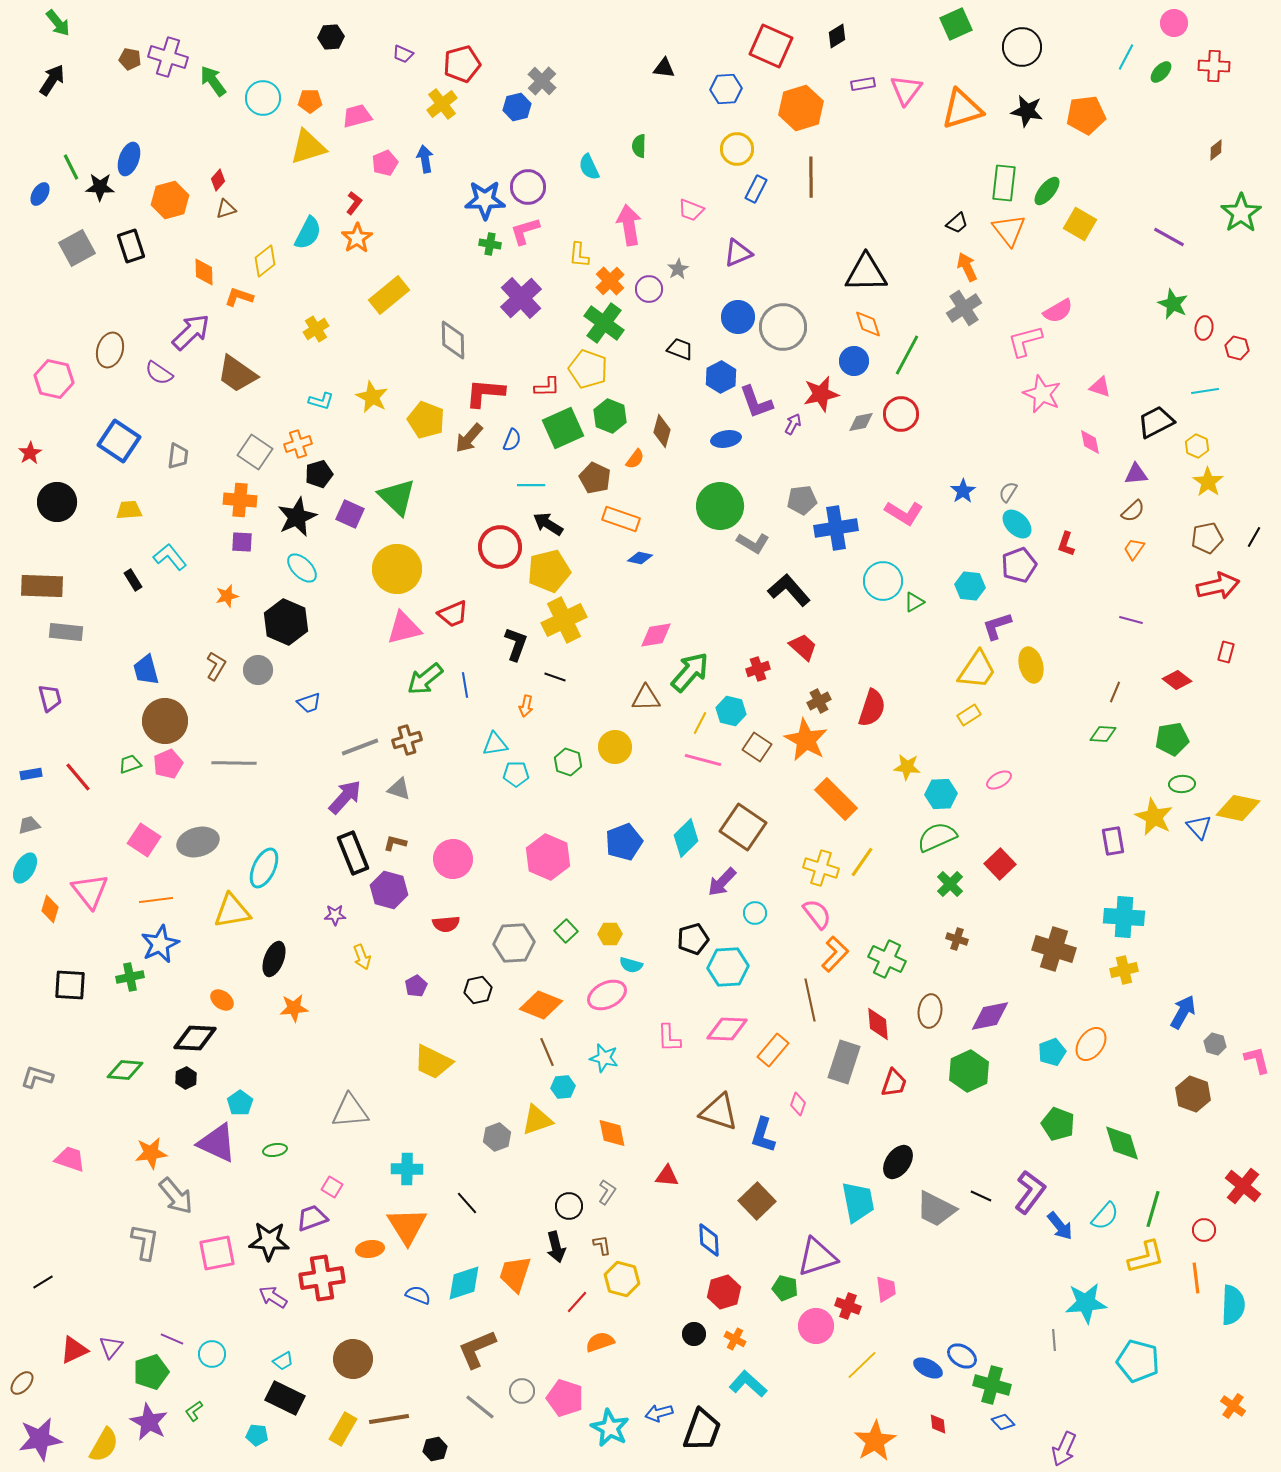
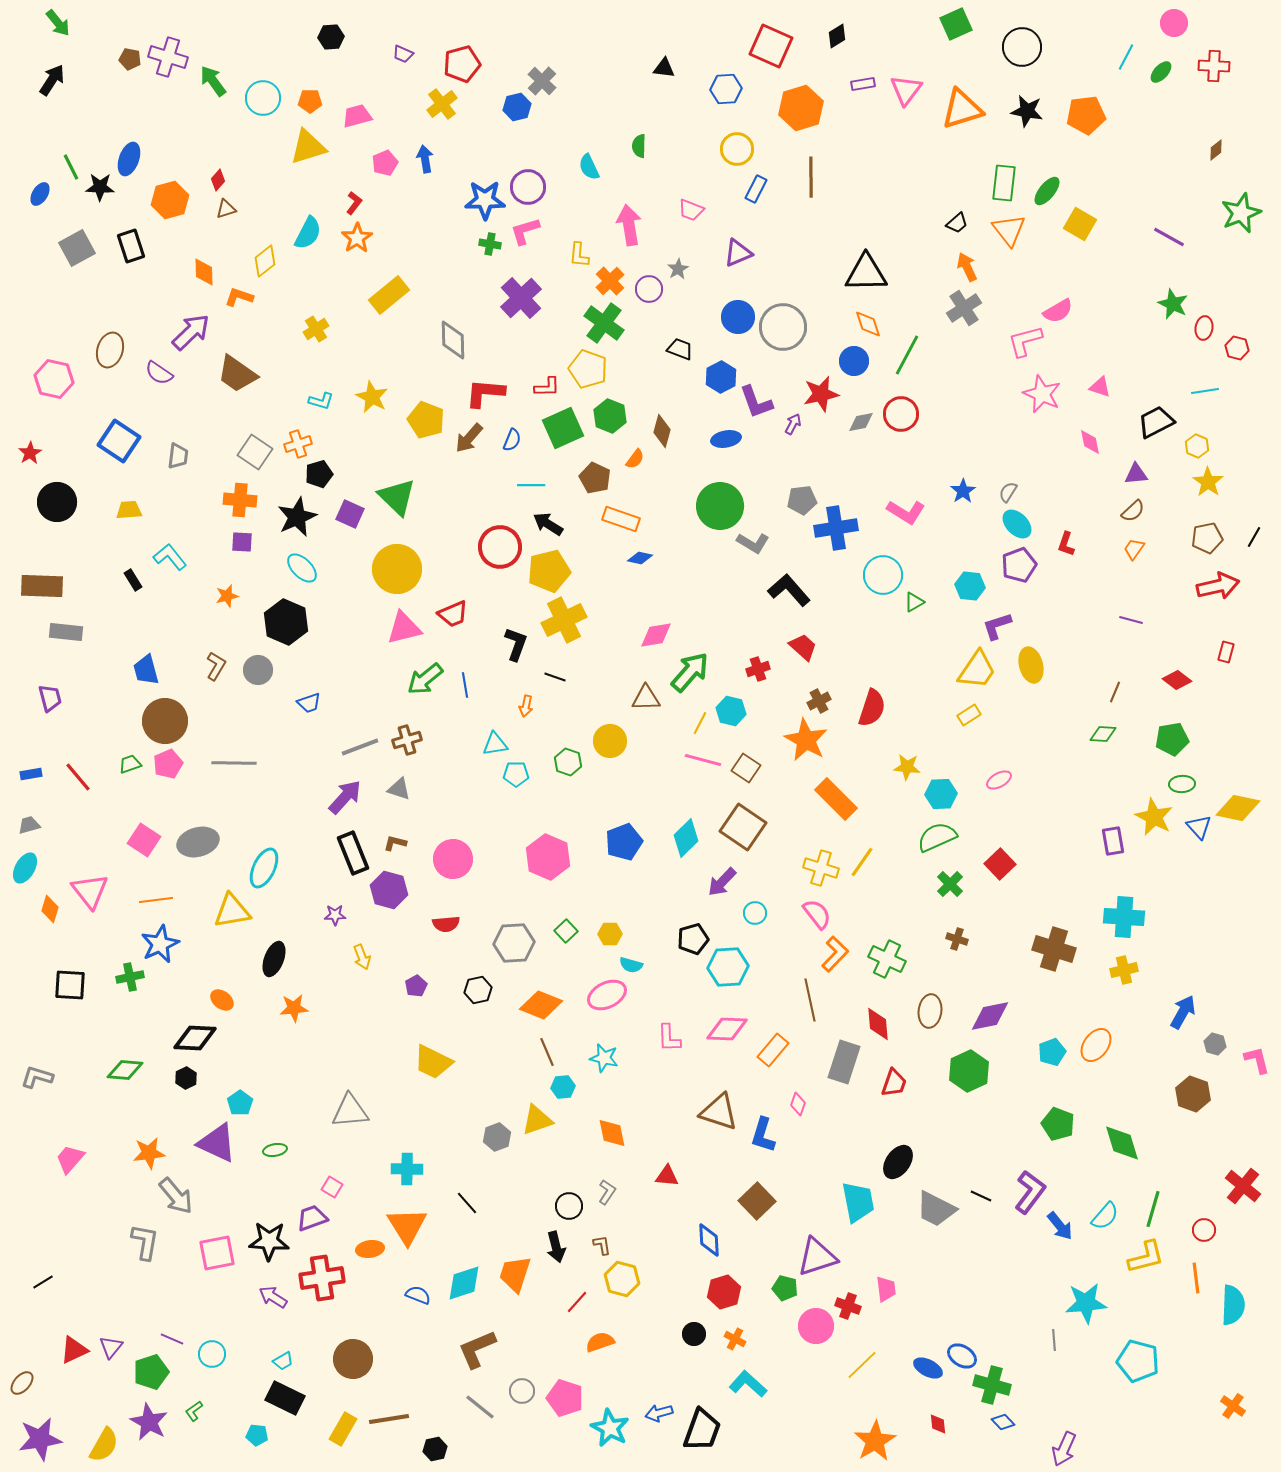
green star at (1241, 213): rotated 12 degrees clockwise
pink L-shape at (904, 513): moved 2 px right, 1 px up
cyan circle at (883, 581): moved 6 px up
yellow circle at (615, 747): moved 5 px left, 6 px up
brown square at (757, 747): moved 11 px left, 21 px down
orange ellipse at (1091, 1044): moved 5 px right, 1 px down
orange star at (151, 1153): moved 2 px left
pink trapezoid at (70, 1159): rotated 68 degrees counterclockwise
